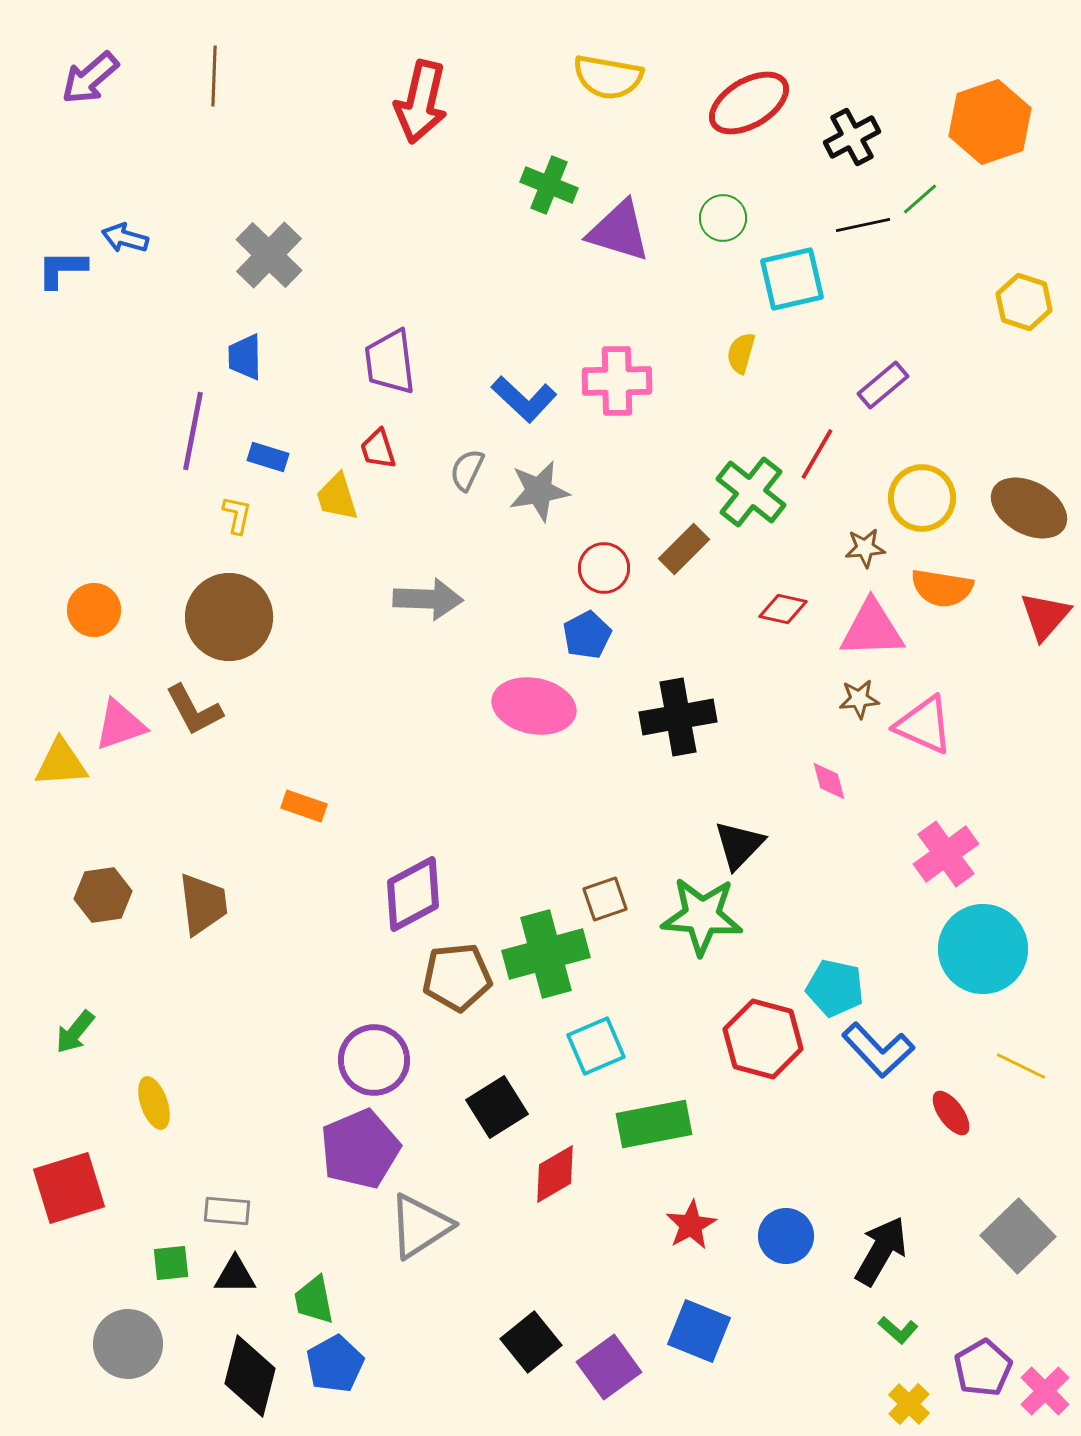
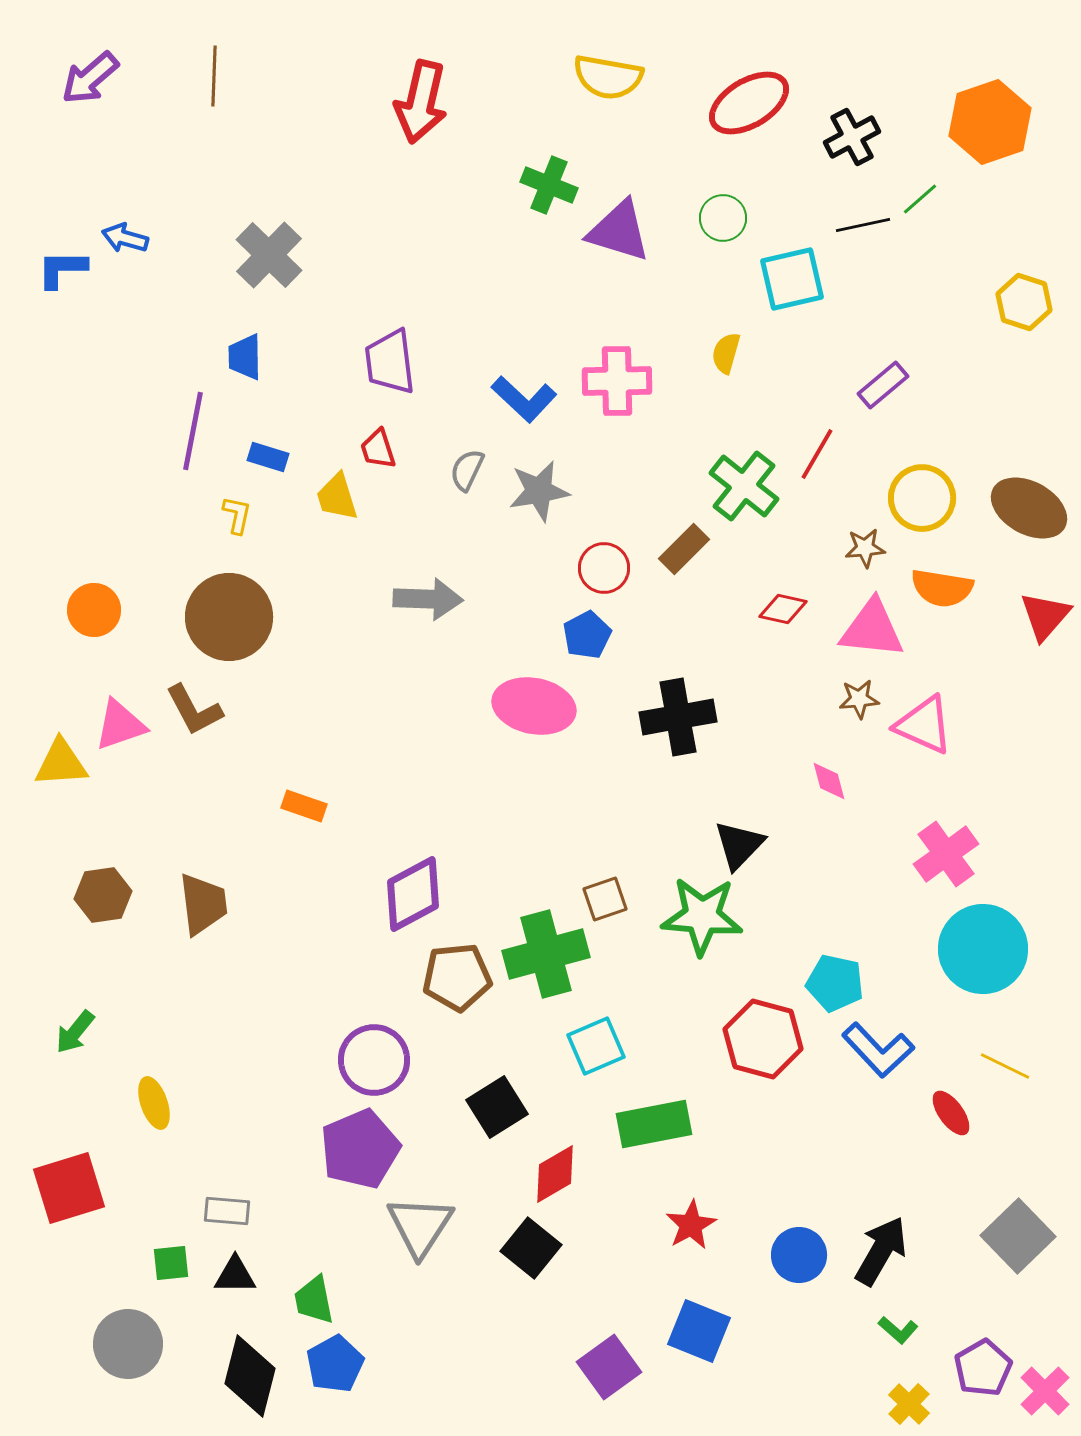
yellow semicircle at (741, 353): moved 15 px left
green cross at (751, 492): moved 7 px left, 6 px up
pink triangle at (872, 629): rotated 8 degrees clockwise
cyan pentagon at (835, 988): moved 5 px up
yellow line at (1021, 1066): moved 16 px left
gray triangle at (420, 1226): rotated 24 degrees counterclockwise
blue circle at (786, 1236): moved 13 px right, 19 px down
black square at (531, 1342): moved 94 px up; rotated 12 degrees counterclockwise
